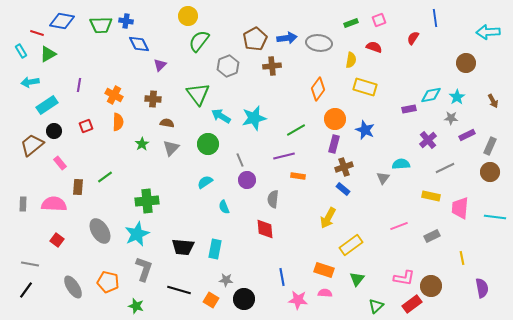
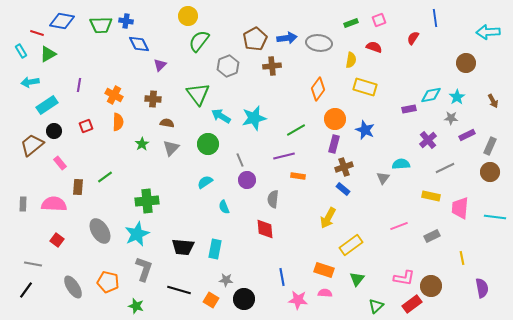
gray line at (30, 264): moved 3 px right
